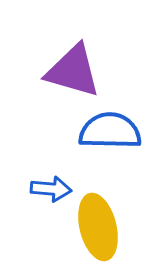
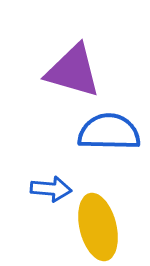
blue semicircle: moved 1 px left, 1 px down
